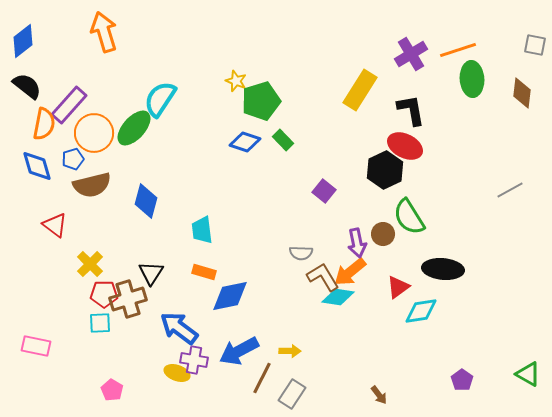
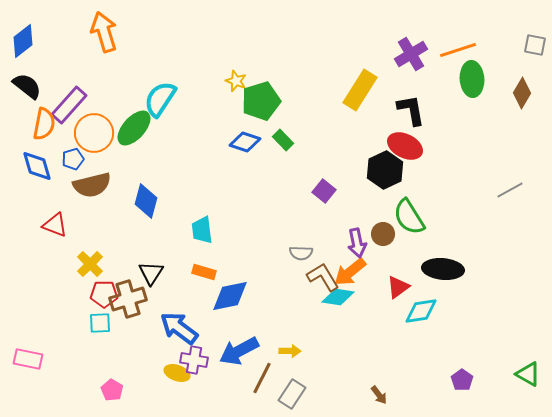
brown diamond at (522, 93): rotated 24 degrees clockwise
red triangle at (55, 225): rotated 16 degrees counterclockwise
pink rectangle at (36, 346): moved 8 px left, 13 px down
